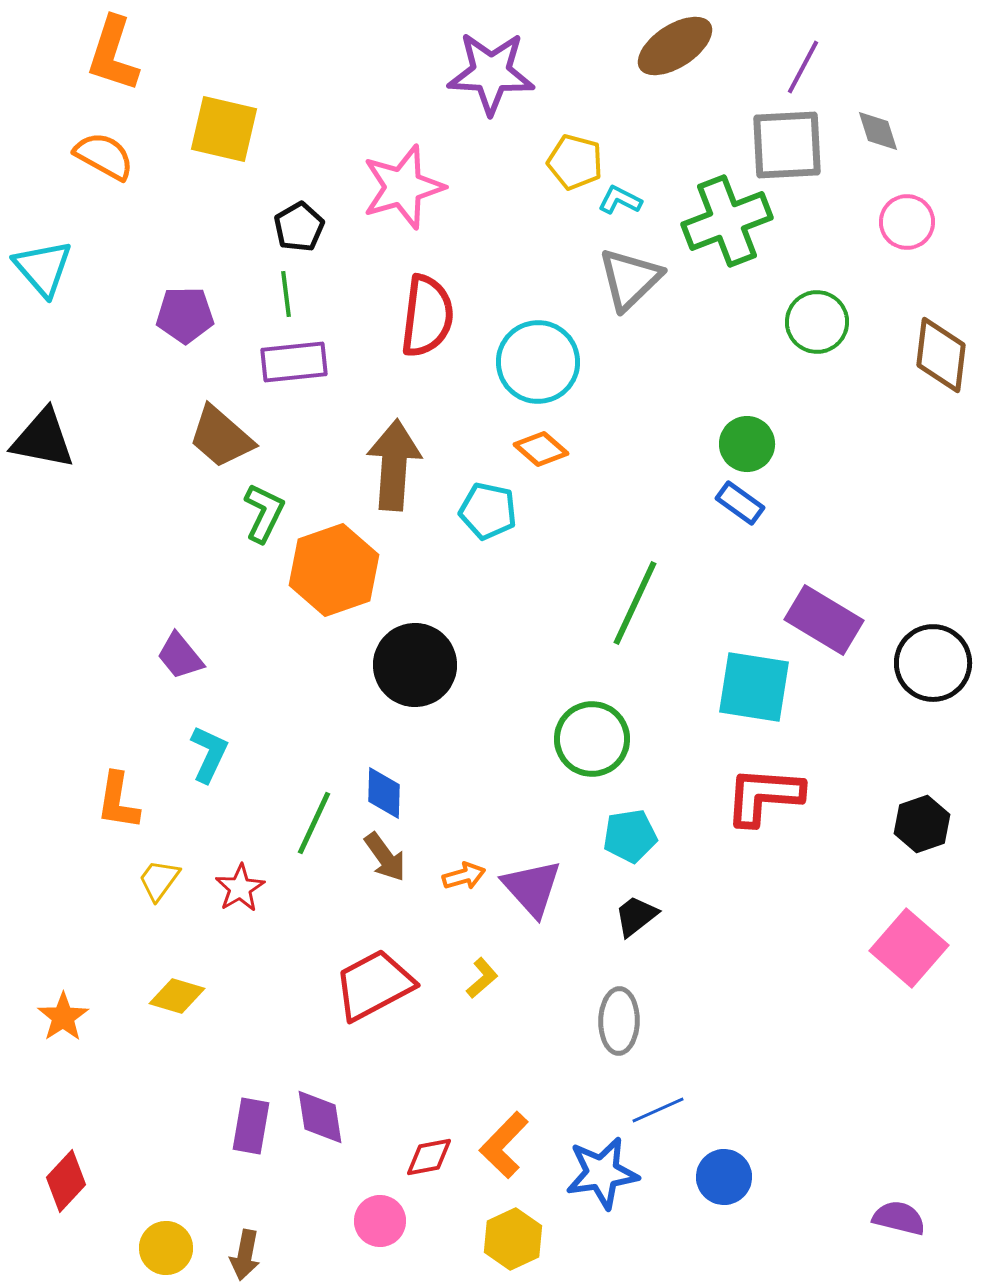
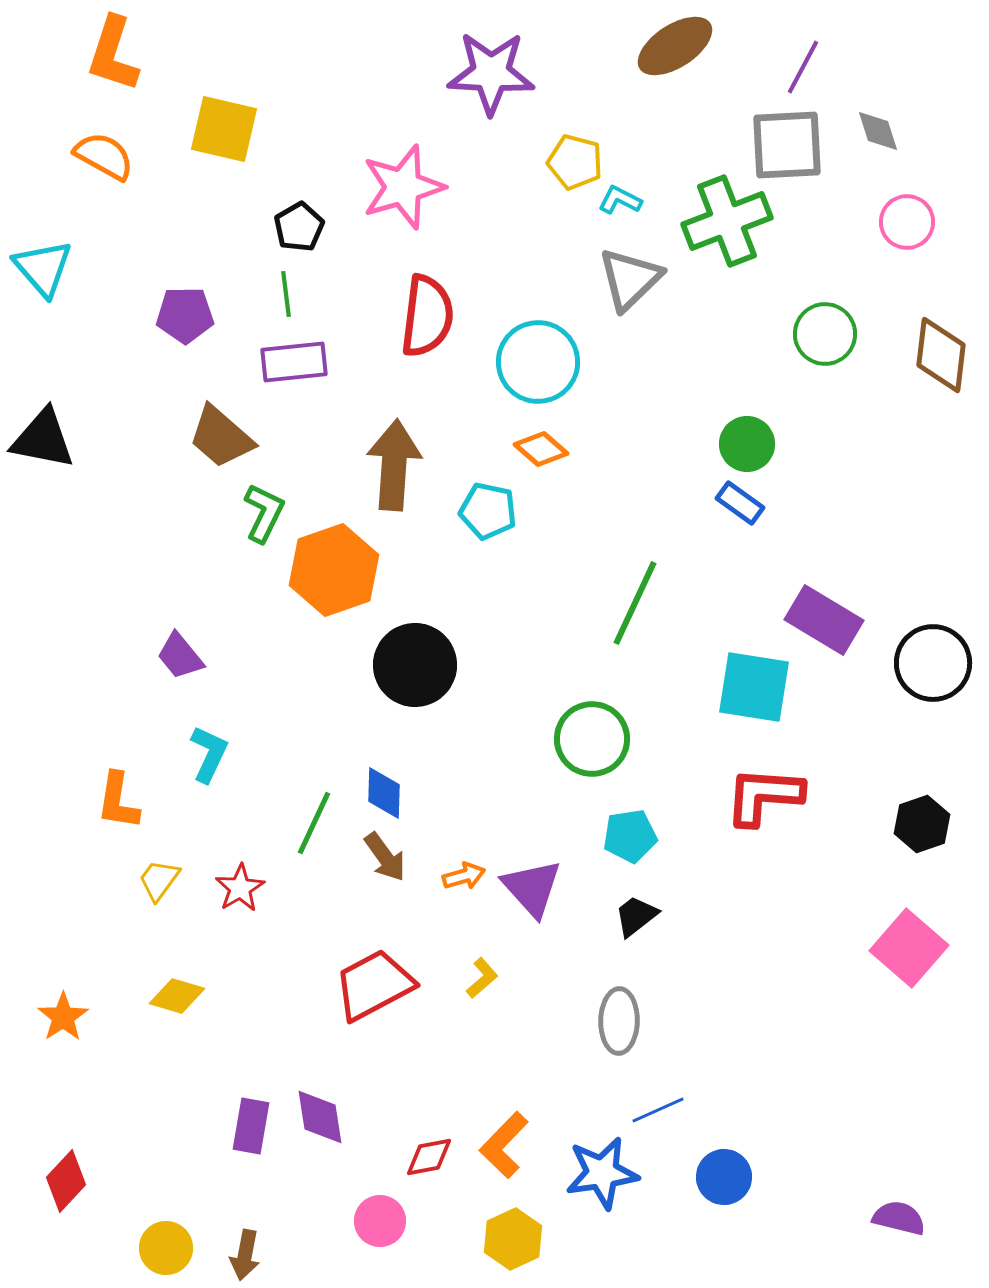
green circle at (817, 322): moved 8 px right, 12 px down
